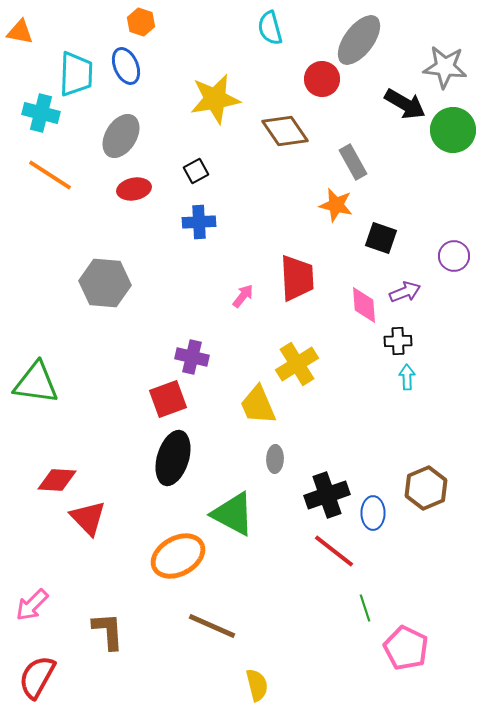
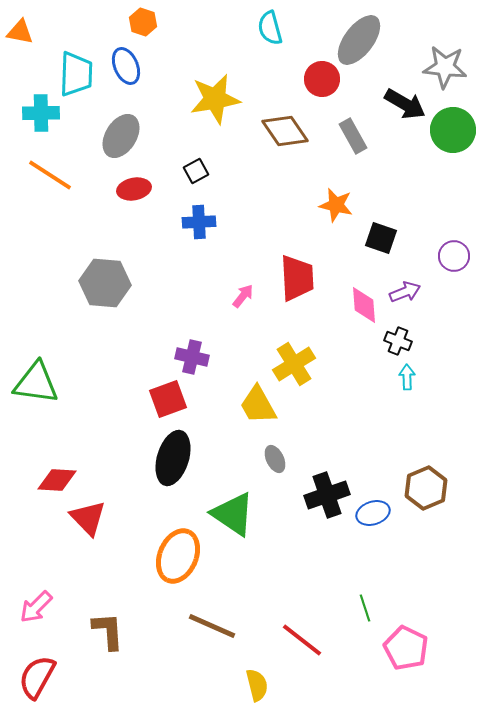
orange hexagon at (141, 22): moved 2 px right
cyan cross at (41, 113): rotated 15 degrees counterclockwise
gray rectangle at (353, 162): moved 26 px up
black cross at (398, 341): rotated 24 degrees clockwise
yellow cross at (297, 364): moved 3 px left
yellow trapezoid at (258, 405): rotated 6 degrees counterclockwise
gray ellipse at (275, 459): rotated 28 degrees counterclockwise
blue ellipse at (373, 513): rotated 72 degrees clockwise
green triangle at (233, 514): rotated 6 degrees clockwise
red line at (334, 551): moved 32 px left, 89 px down
orange ellipse at (178, 556): rotated 38 degrees counterclockwise
pink arrow at (32, 605): moved 4 px right, 2 px down
